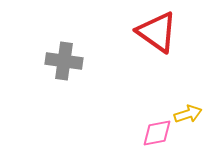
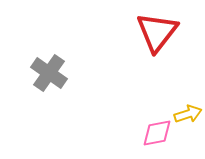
red triangle: rotated 33 degrees clockwise
gray cross: moved 15 px left, 12 px down; rotated 27 degrees clockwise
